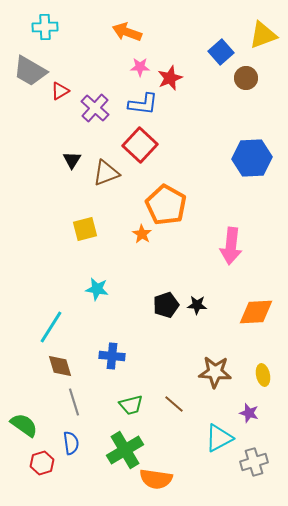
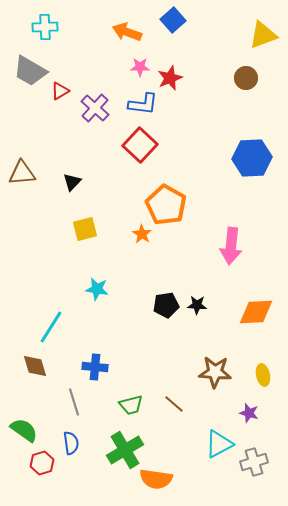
blue square: moved 48 px left, 32 px up
black triangle: moved 22 px down; rotated 12 degrees clockwise
brown triangle: moved 84 px left; rotated 16 degrees clockwise
black pentagon: rotated 10 degrees clockwise
blue cross: moved 17 px left, 11 px down
brown diamond: moved 25 px left
green semicircle: moved 5 px down
cyan triangle: moved 6 px down
